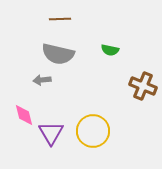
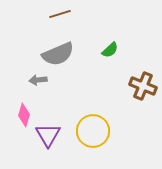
brown line: moved 5 px up; rotated 15 degrees counterclockwise
green semicircle: rotated 54 degrees counterclockwise
gray semicircle: rotated 36 degrees counterclockwise
gray arrow: moved 4 px left
pink diamond: rotated 30 degrees clockwise
purple triangle: moved 3 px left, 2 px down
